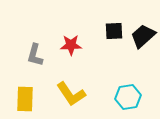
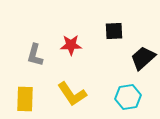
black trapezoid: moved 22 px down
yellow L-shape: moved 1 px right
